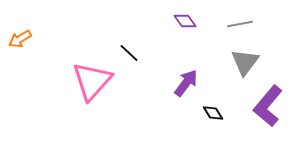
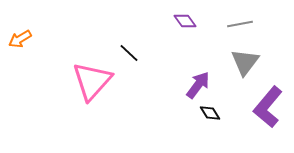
purple arrow: moved 12 px right, 2 px down
purple L-shape: moved 1 px down
black diamond: moved 3 px left
